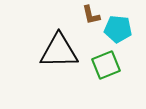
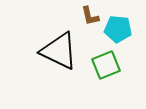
brown L-shape: moved 1 px left, 1 px down
black triangle: rotated 27 degrees clockwise
